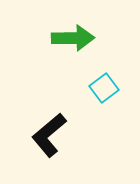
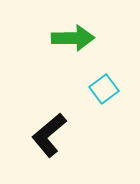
cyan square: moved 1 px down
